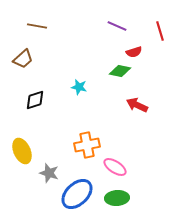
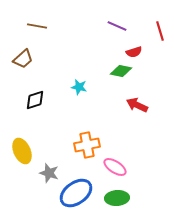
green diamond: moved 1 px right
blue ellipse: moved 1 px left, 1 px up; rotated 8 degrees clockwise
